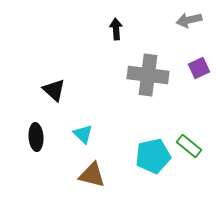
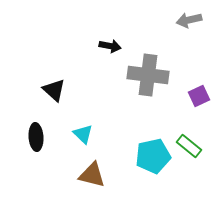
black arrow: moved 6 px left, 17 px down; rotated 105 degrees clockwise
purple square: moved 28 px down
